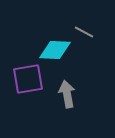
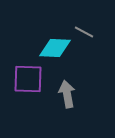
cyan diamond: moved 2 px up
purple square: rotated 12 degrees clockwise
